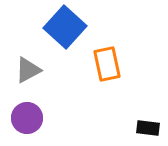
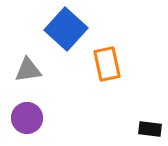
blue square: moved 1 px right, 2 px down
gray triangle: rotated 20 degrees clockwise
black rectangle: moved 2 px right, 1 px down
